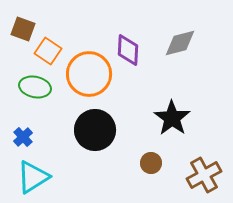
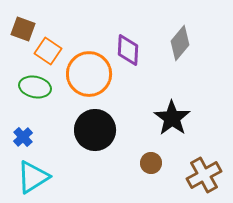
gray diamond: rotated 36 degrees counterclockwise
